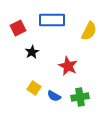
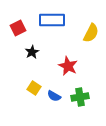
yellow semicircle: moved 2 px right, 2 px down
